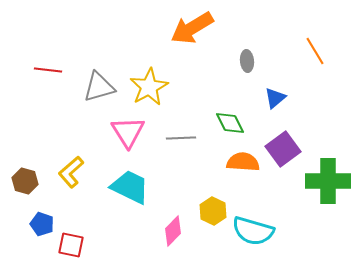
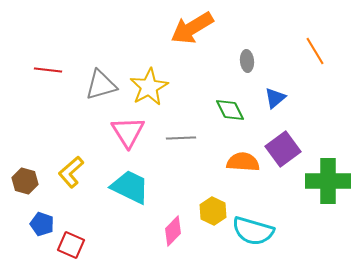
gray triangle: moved 2 px right, 2 px up
green diamond: moved 13 px up
red square: rotated 12 degrees clockwise
